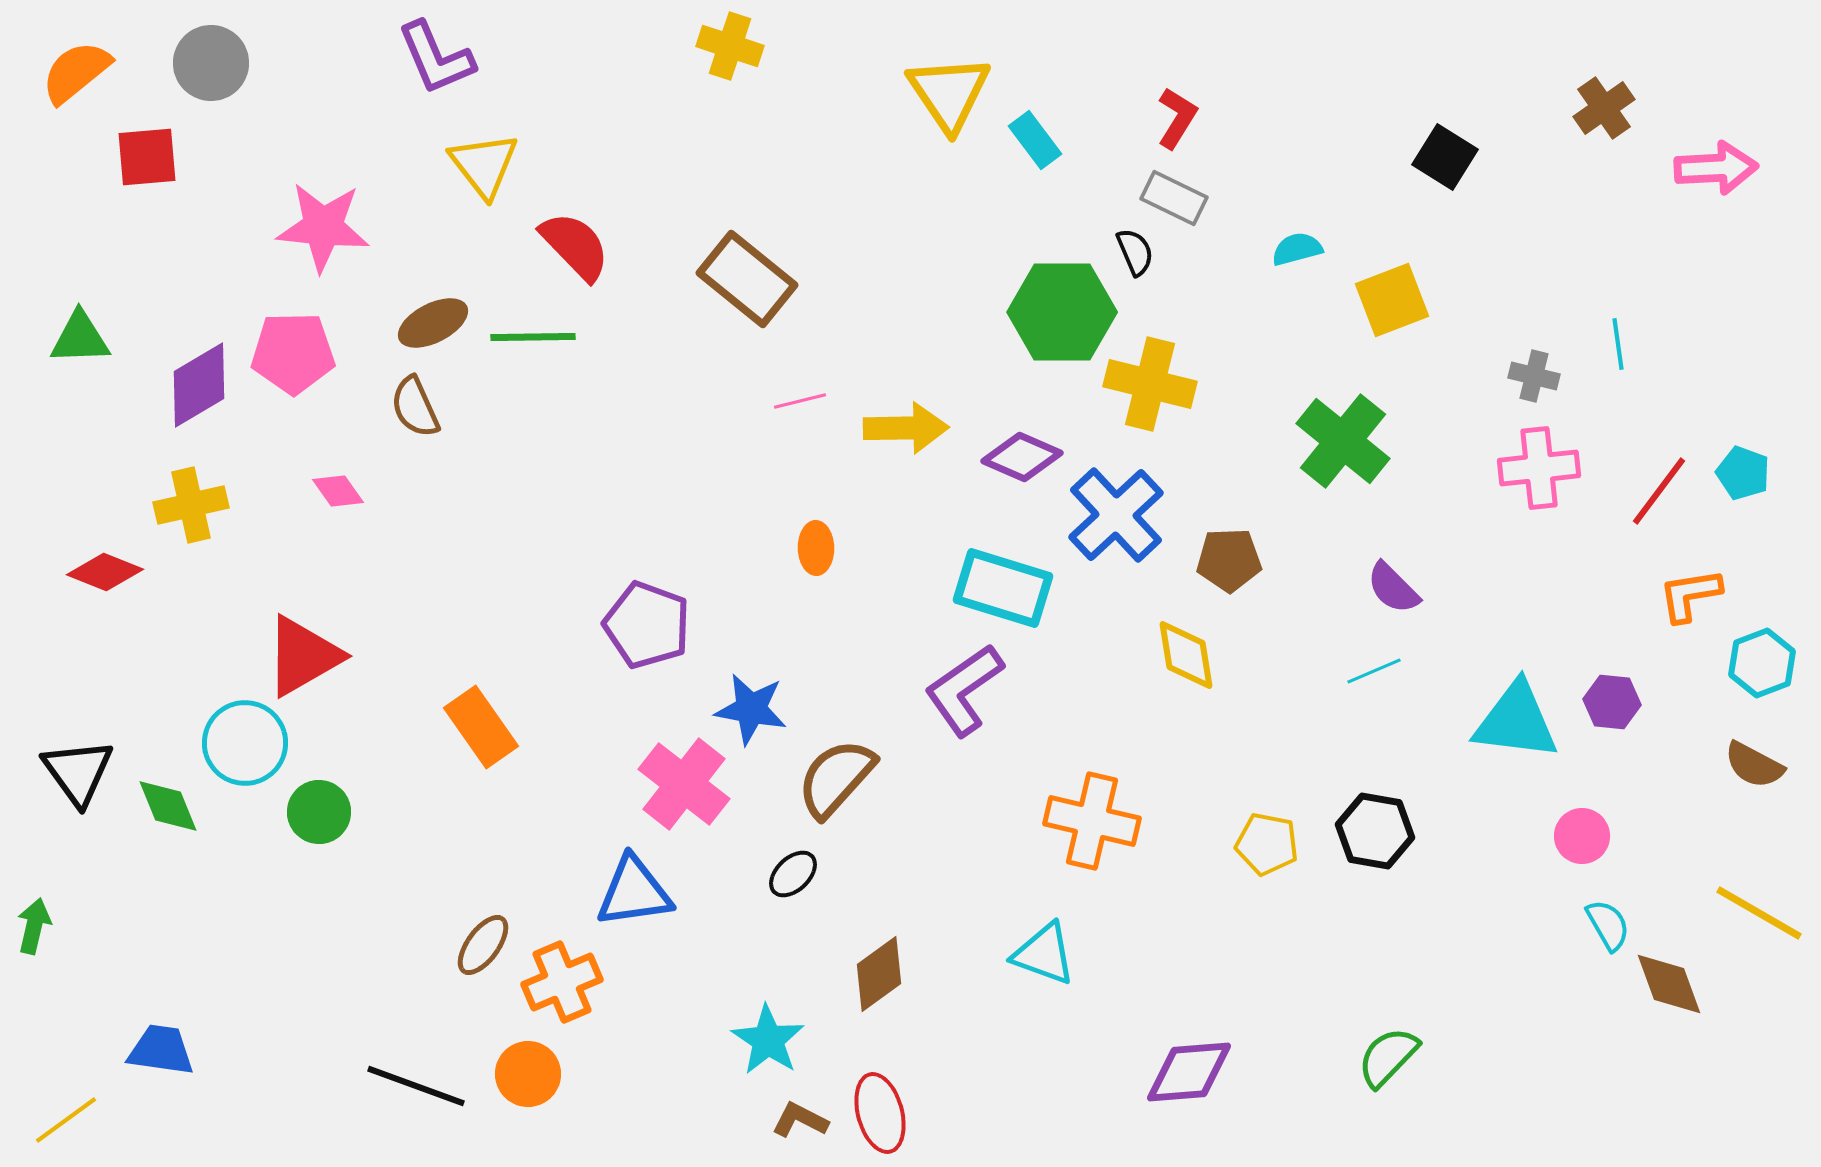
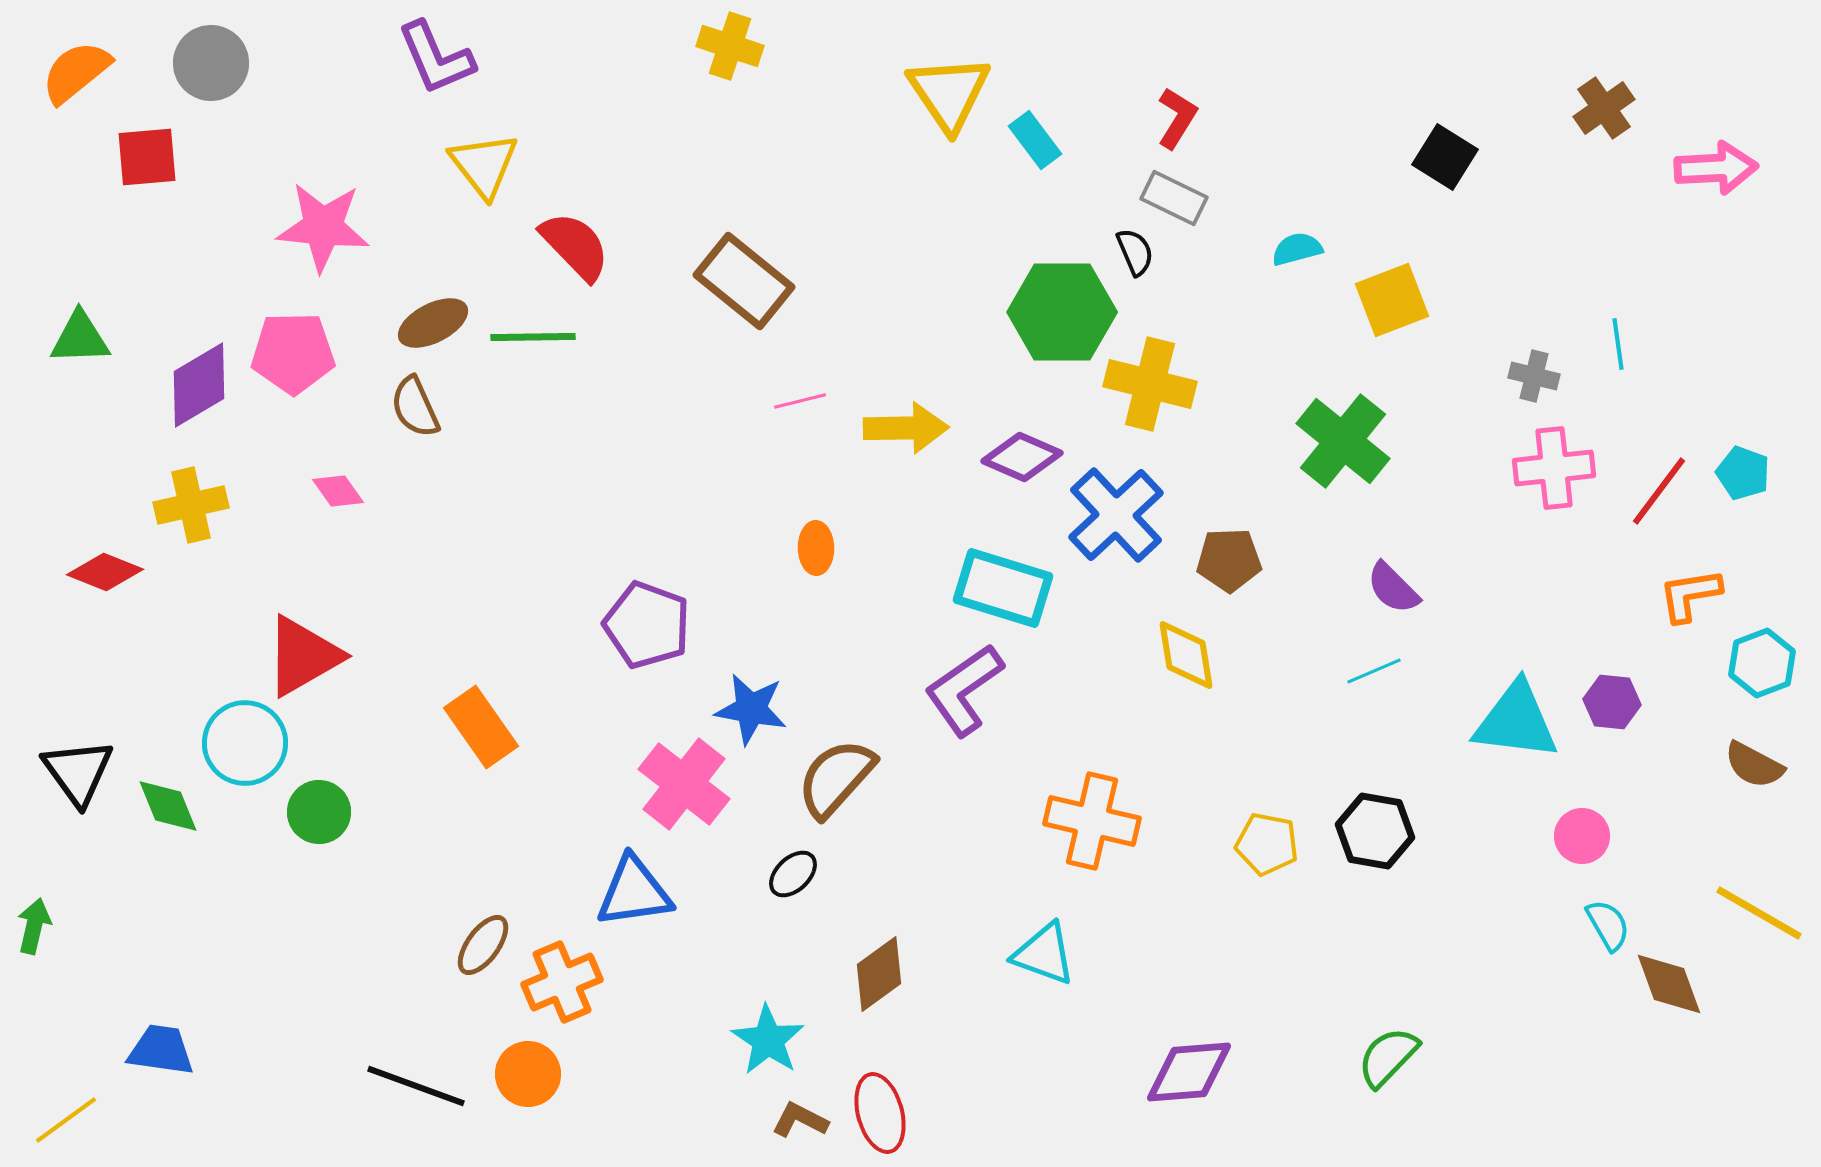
brown rectangle at (747, 279): moved 3 px left, 2 px down
pink cross at (1539, 468): moved 15 px right
